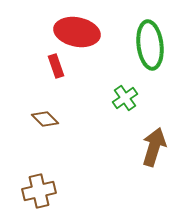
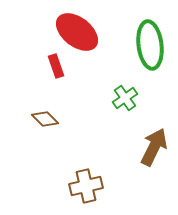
red ellipse: rotated 27 degrees clockwise
brown arrow: rotated 9 degrees clockwise
brown cross: moved 47 px right, 5 px up
